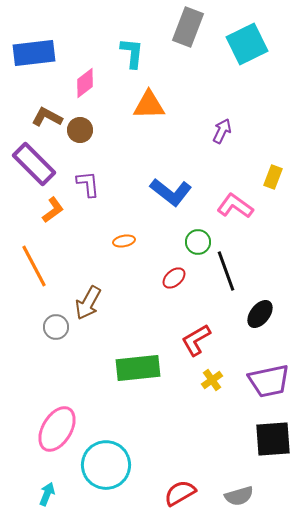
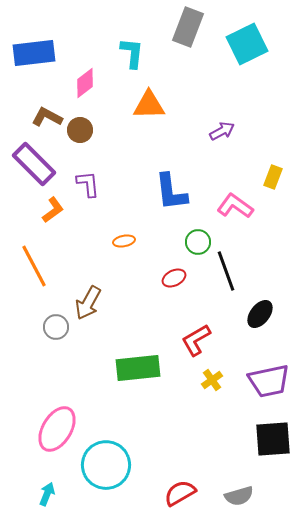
purple arrow: rotated 35 degrees clockwise
blue L-shape: rotated 45 degrees clockwise
red ellipse: rotated 15 degrees clockwise
